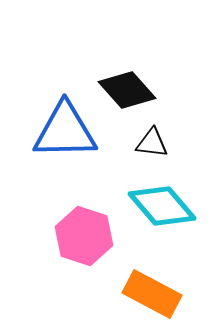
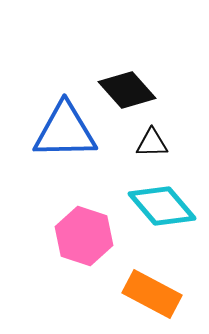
black triangle: rotated 8 degrees counterclockwise
